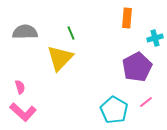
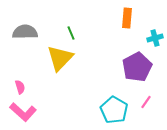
pink line: rotated 16 degrees counterclockwise
